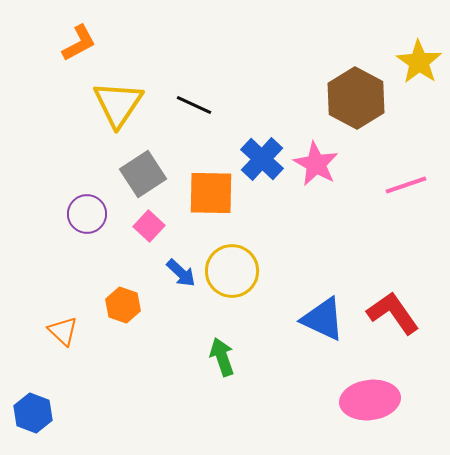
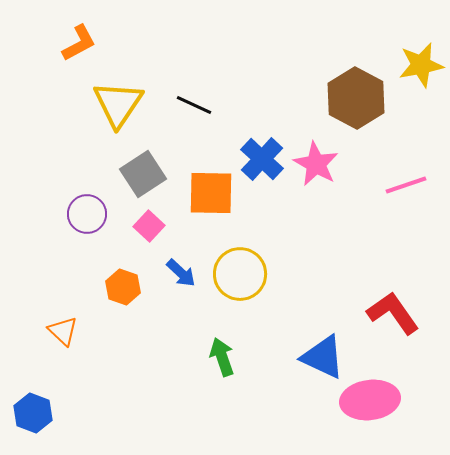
yellow star: moved 2 px right, 3 px down; rotated 27 degrees clockwise
yellow circle: moved 8 px right, 3 px down
orange hexagon: moved 18 px up
blue triangle: moved 38 px down
